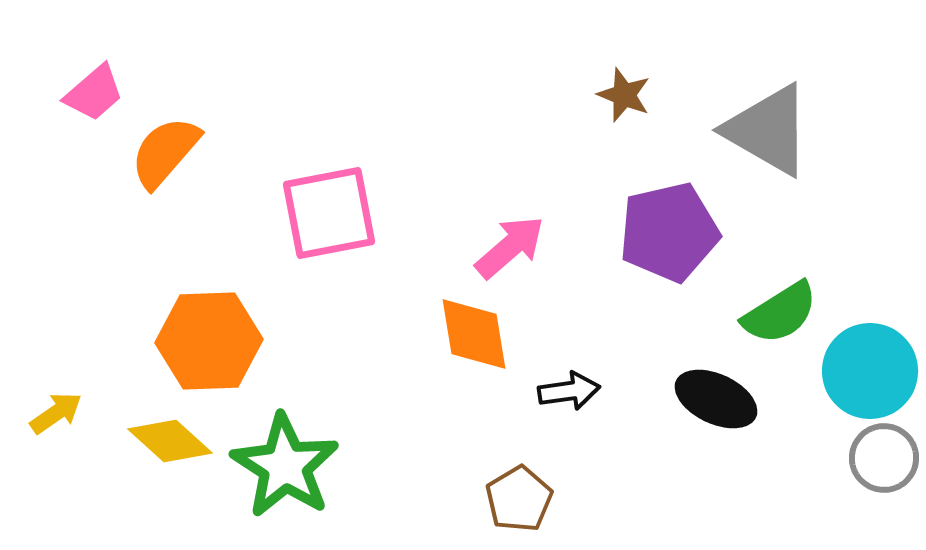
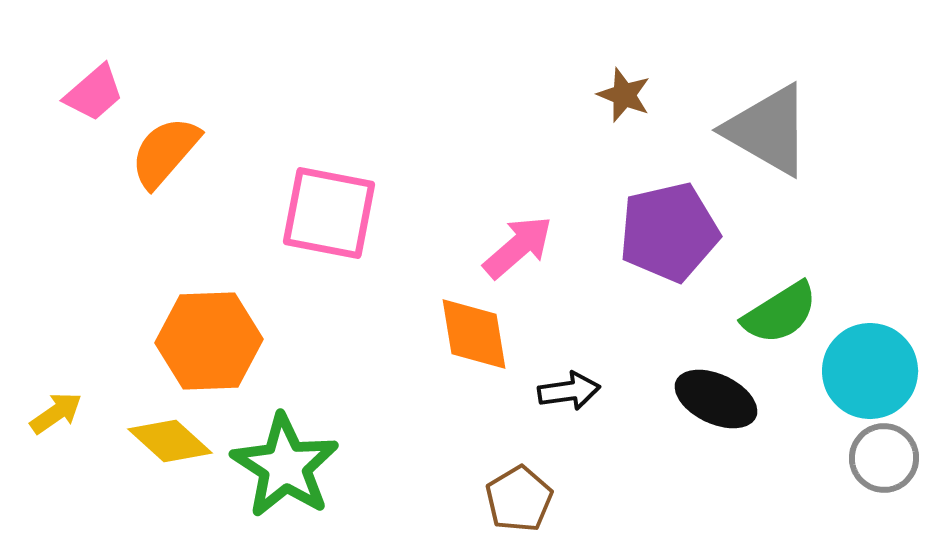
pink square: rotated 22 degrees clockwise
pink arrow: moved 8 px right
